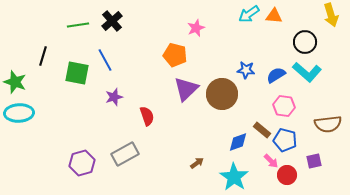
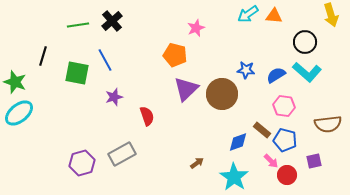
cyan arrow: moved 1 px left
cyan ellipse: rotated 36 degrees counterclockwise
gray rectangle: moved 3 px left
